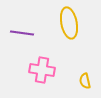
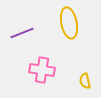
purple line: rotated 30 degrees counterclockwise
